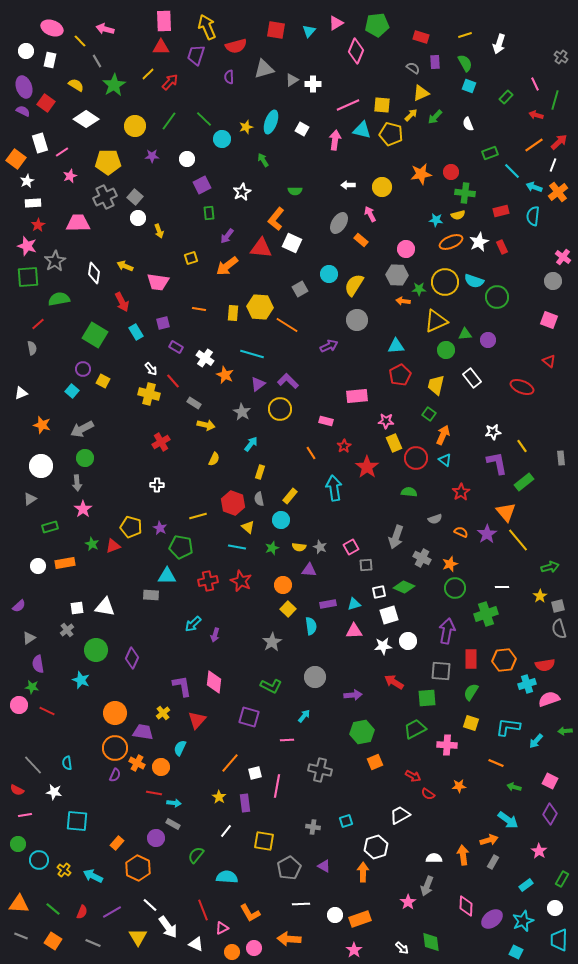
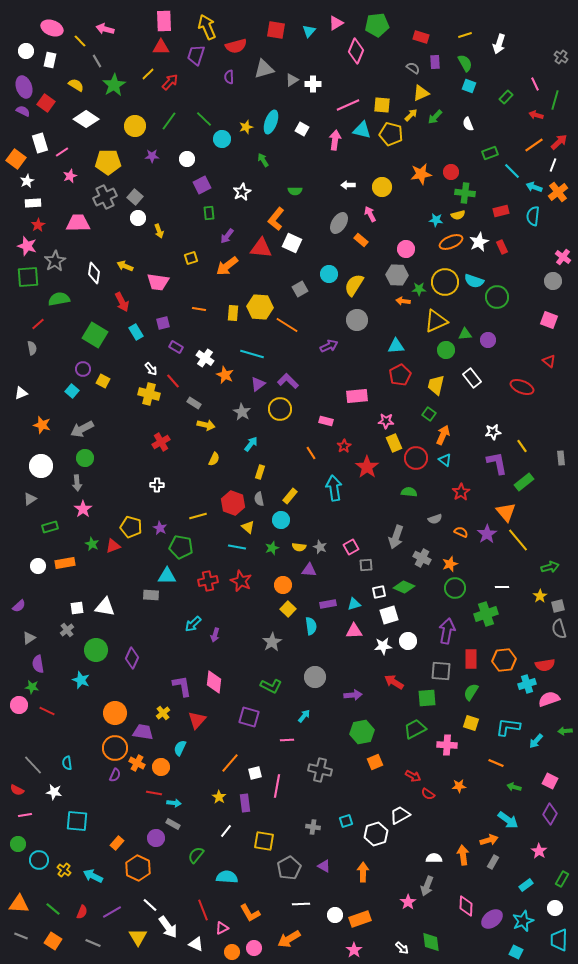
white hexagon at (376, 847): moved 13 px up
orange arrow at (289, 939): rotated 35 degrees counterclockwise
